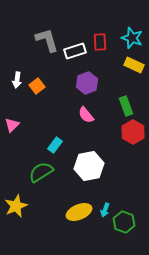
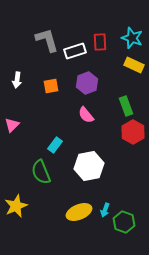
orange square: moved 14 px right; rotated 28 degrees clockwise
green semicircle: rotated 80 degrees counterclockwise
